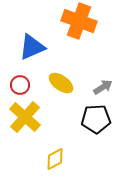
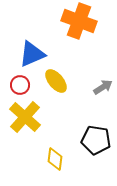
blue triangle: moved 7 px down
yellow ellipse: moved 5 px left, 2 px up; rotated 15 degrees clockwise
black pentagon: moved 21 px down; rotated 12 degrees clockwise
yellow diamond: rotated 55 degrees counterclockwise
